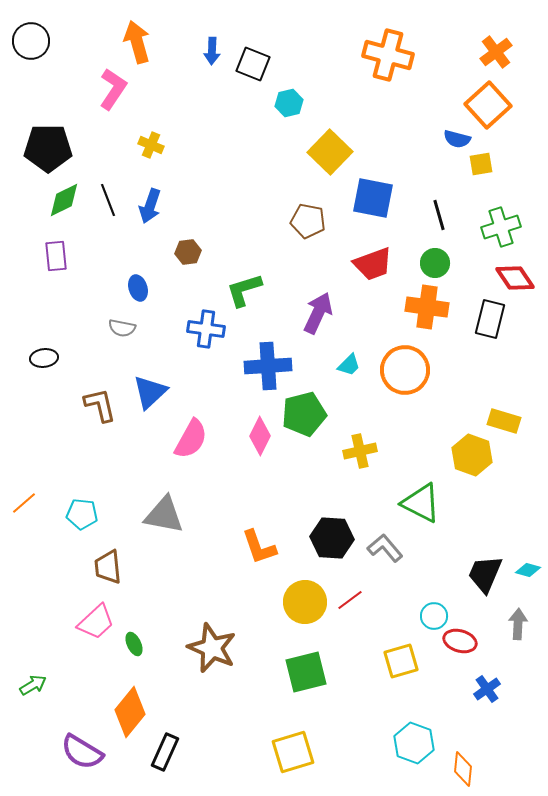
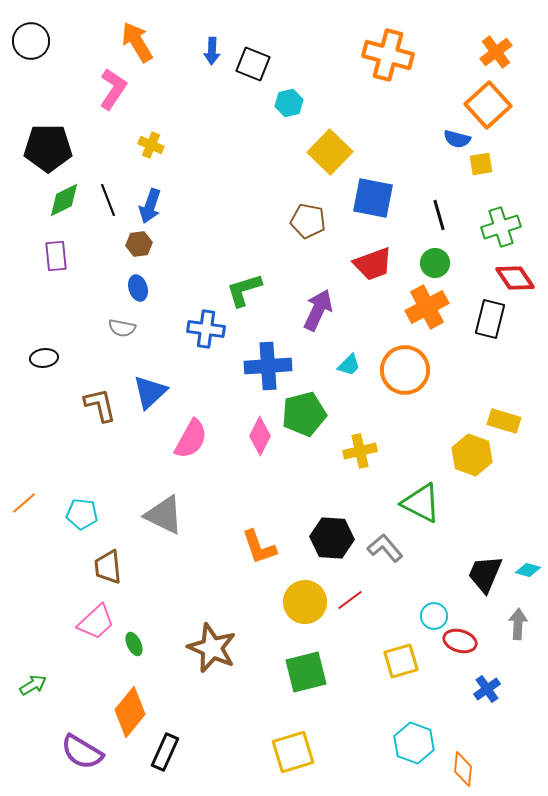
orange arrow at (137, 42): rotated 15 degrees counterclockwise
brown hexagon at (188, 252): moved 49 px left, 8 px up
orange cross at (427, 307): rotated 36 degrees counterclockwise
purple arrow at (318, 313): moved 3 px up
gray triangle at (164, 515): rotated 15 degrees clockwise
